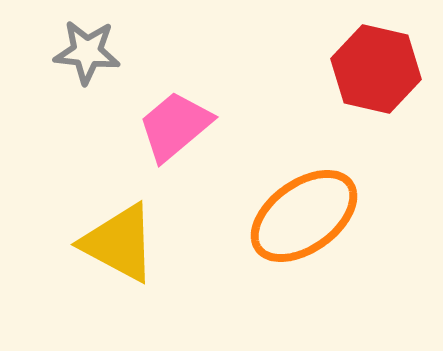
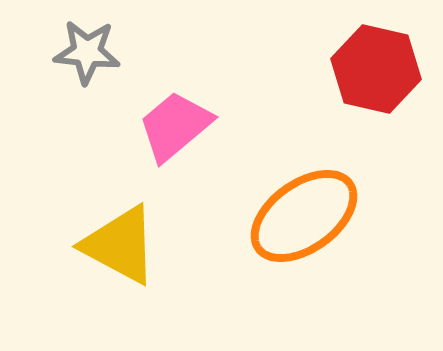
yellow triangle: moved 1 px right, 2 px down
